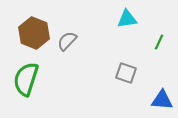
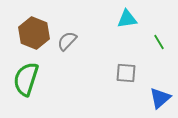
green line: rotated 56 degrees counterclockwise
gray square: rotated 15 degrees counterclockwise
blue triangle: moved 2 px left, 2 px up; rotated 45 degrees counterclockwise
